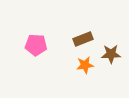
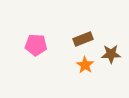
orange star: rotated 30 degrees counterclockwise
